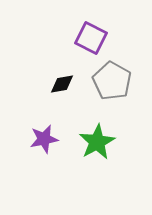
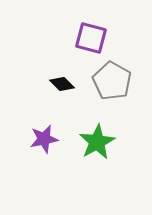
purple square: rotated 12 degrees counterclockwise
black diamond: rotated 55 degrees clockwise
